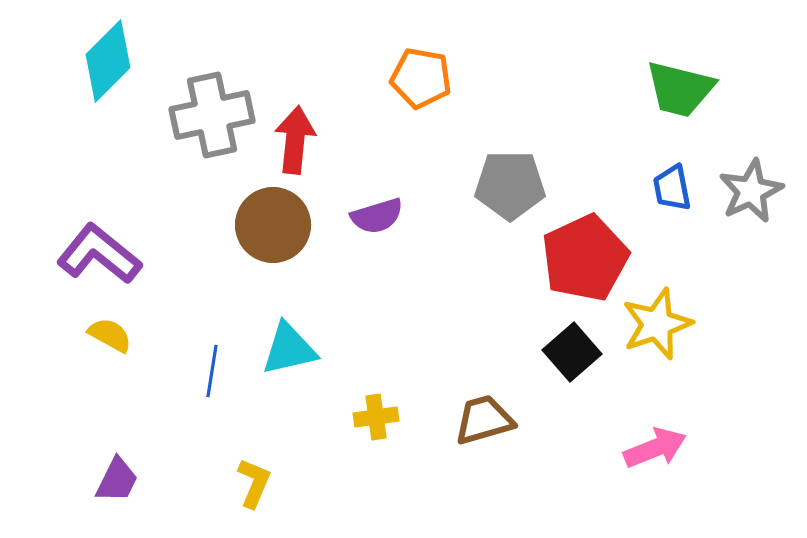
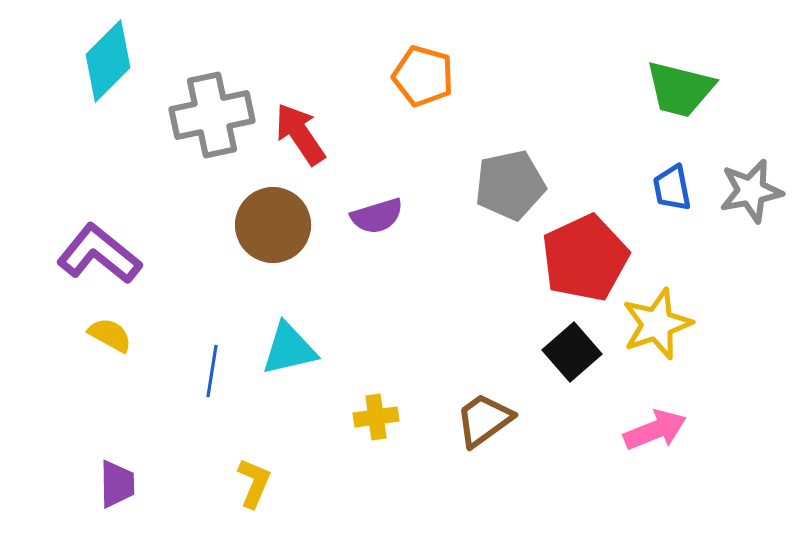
orange pentagon: moved 2 px right, 2 px up; rotated 6 degrees clockwise
red arrow: moved 5 px right, 6 px up; rotated 40 degrees counterclockwise
gray pentagon: rotated 12 degrees counterclockwise
gray star: rotated 14 degrees clockwise
brown trapezoid: rotated 20 degrees counterclockwise
pink arrow: moved 18 px up
purple trapezoid: moved 4 px down; rotated 27 degrees counterclockwise
